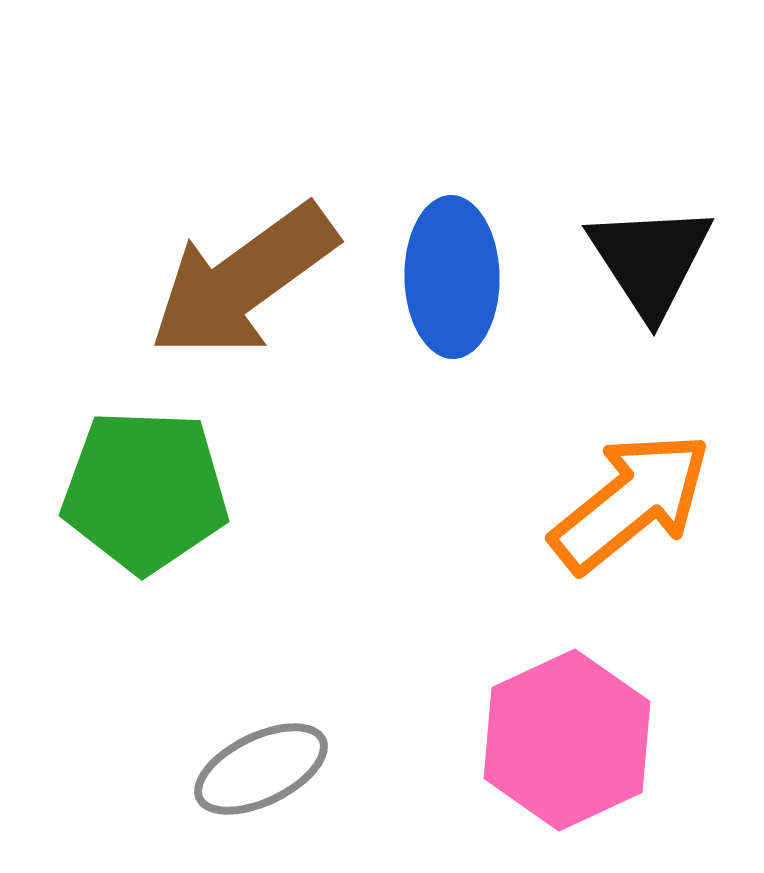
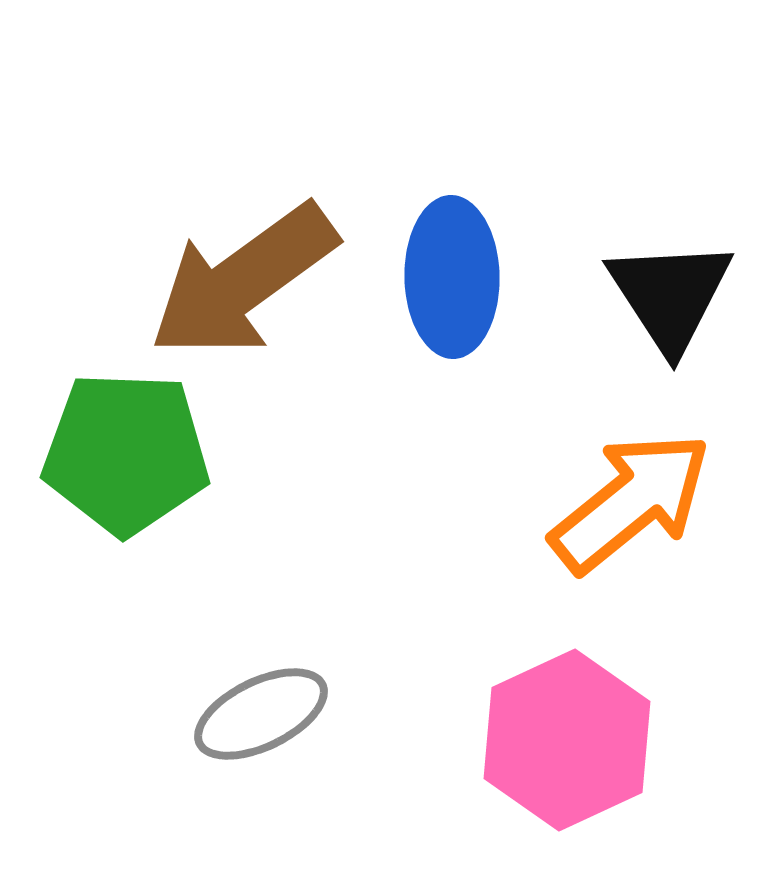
black triangle: moved 20 px right, 35 px down
green pentagon: moved 19 px left, 38 px up
gray ellipse: moved 55 px up
